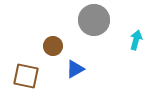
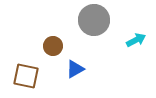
cyan arrow: rotated 48 degrees clockwise
